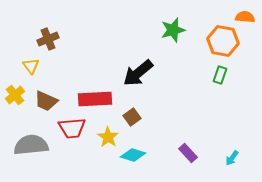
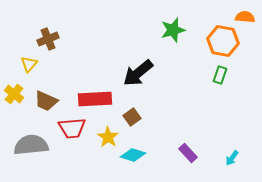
yellow triangle: moved 2 px left, 2 px up; rotated 18 degrees clockwise
yellow cross: moved 1 px left, 1 px up; rotated 12 degrees counterclockwise
